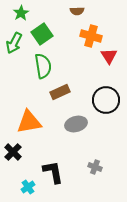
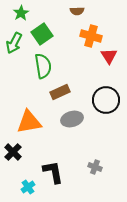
gray ellipse: moved 4 px left, 5 px up
